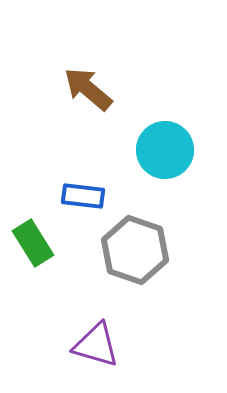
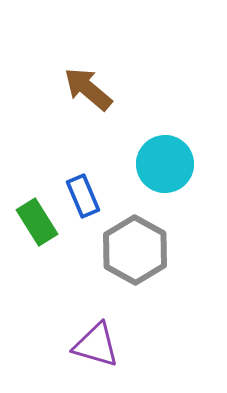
cyan circle: moved 14 px down
blue rectangle: rotated 60 degrees clockwise
green rectangle: moved 4 px right, 21 px up
gray hexagon: rotated 10 degrees clockwise
